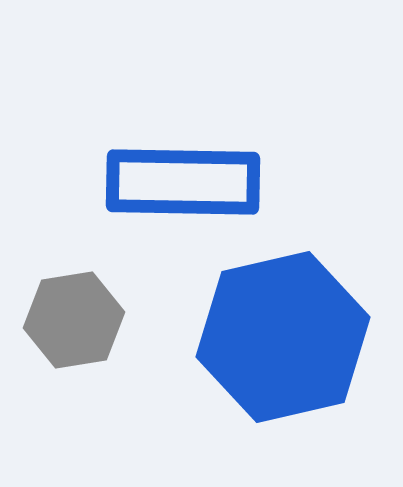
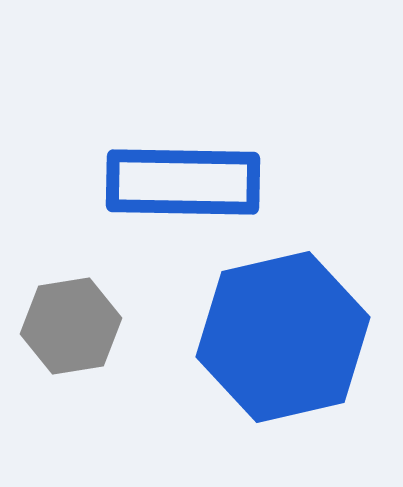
gray hexagon: moved 3 px left, 6 px down
